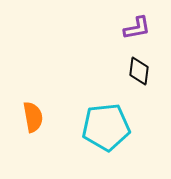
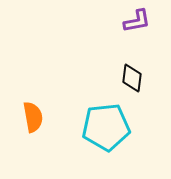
purple L-shape: moved 7 px up
black diamond: moved 7 px left, 7 px down
